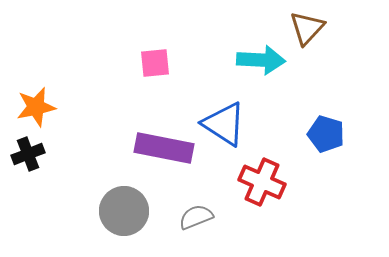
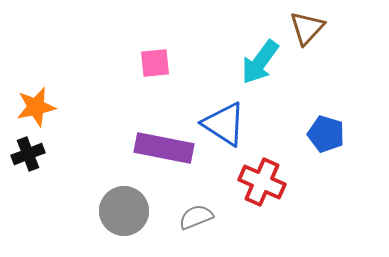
cyan arrow: moved 1 px left, 2 px down; rotated 123 degrees clockwise
